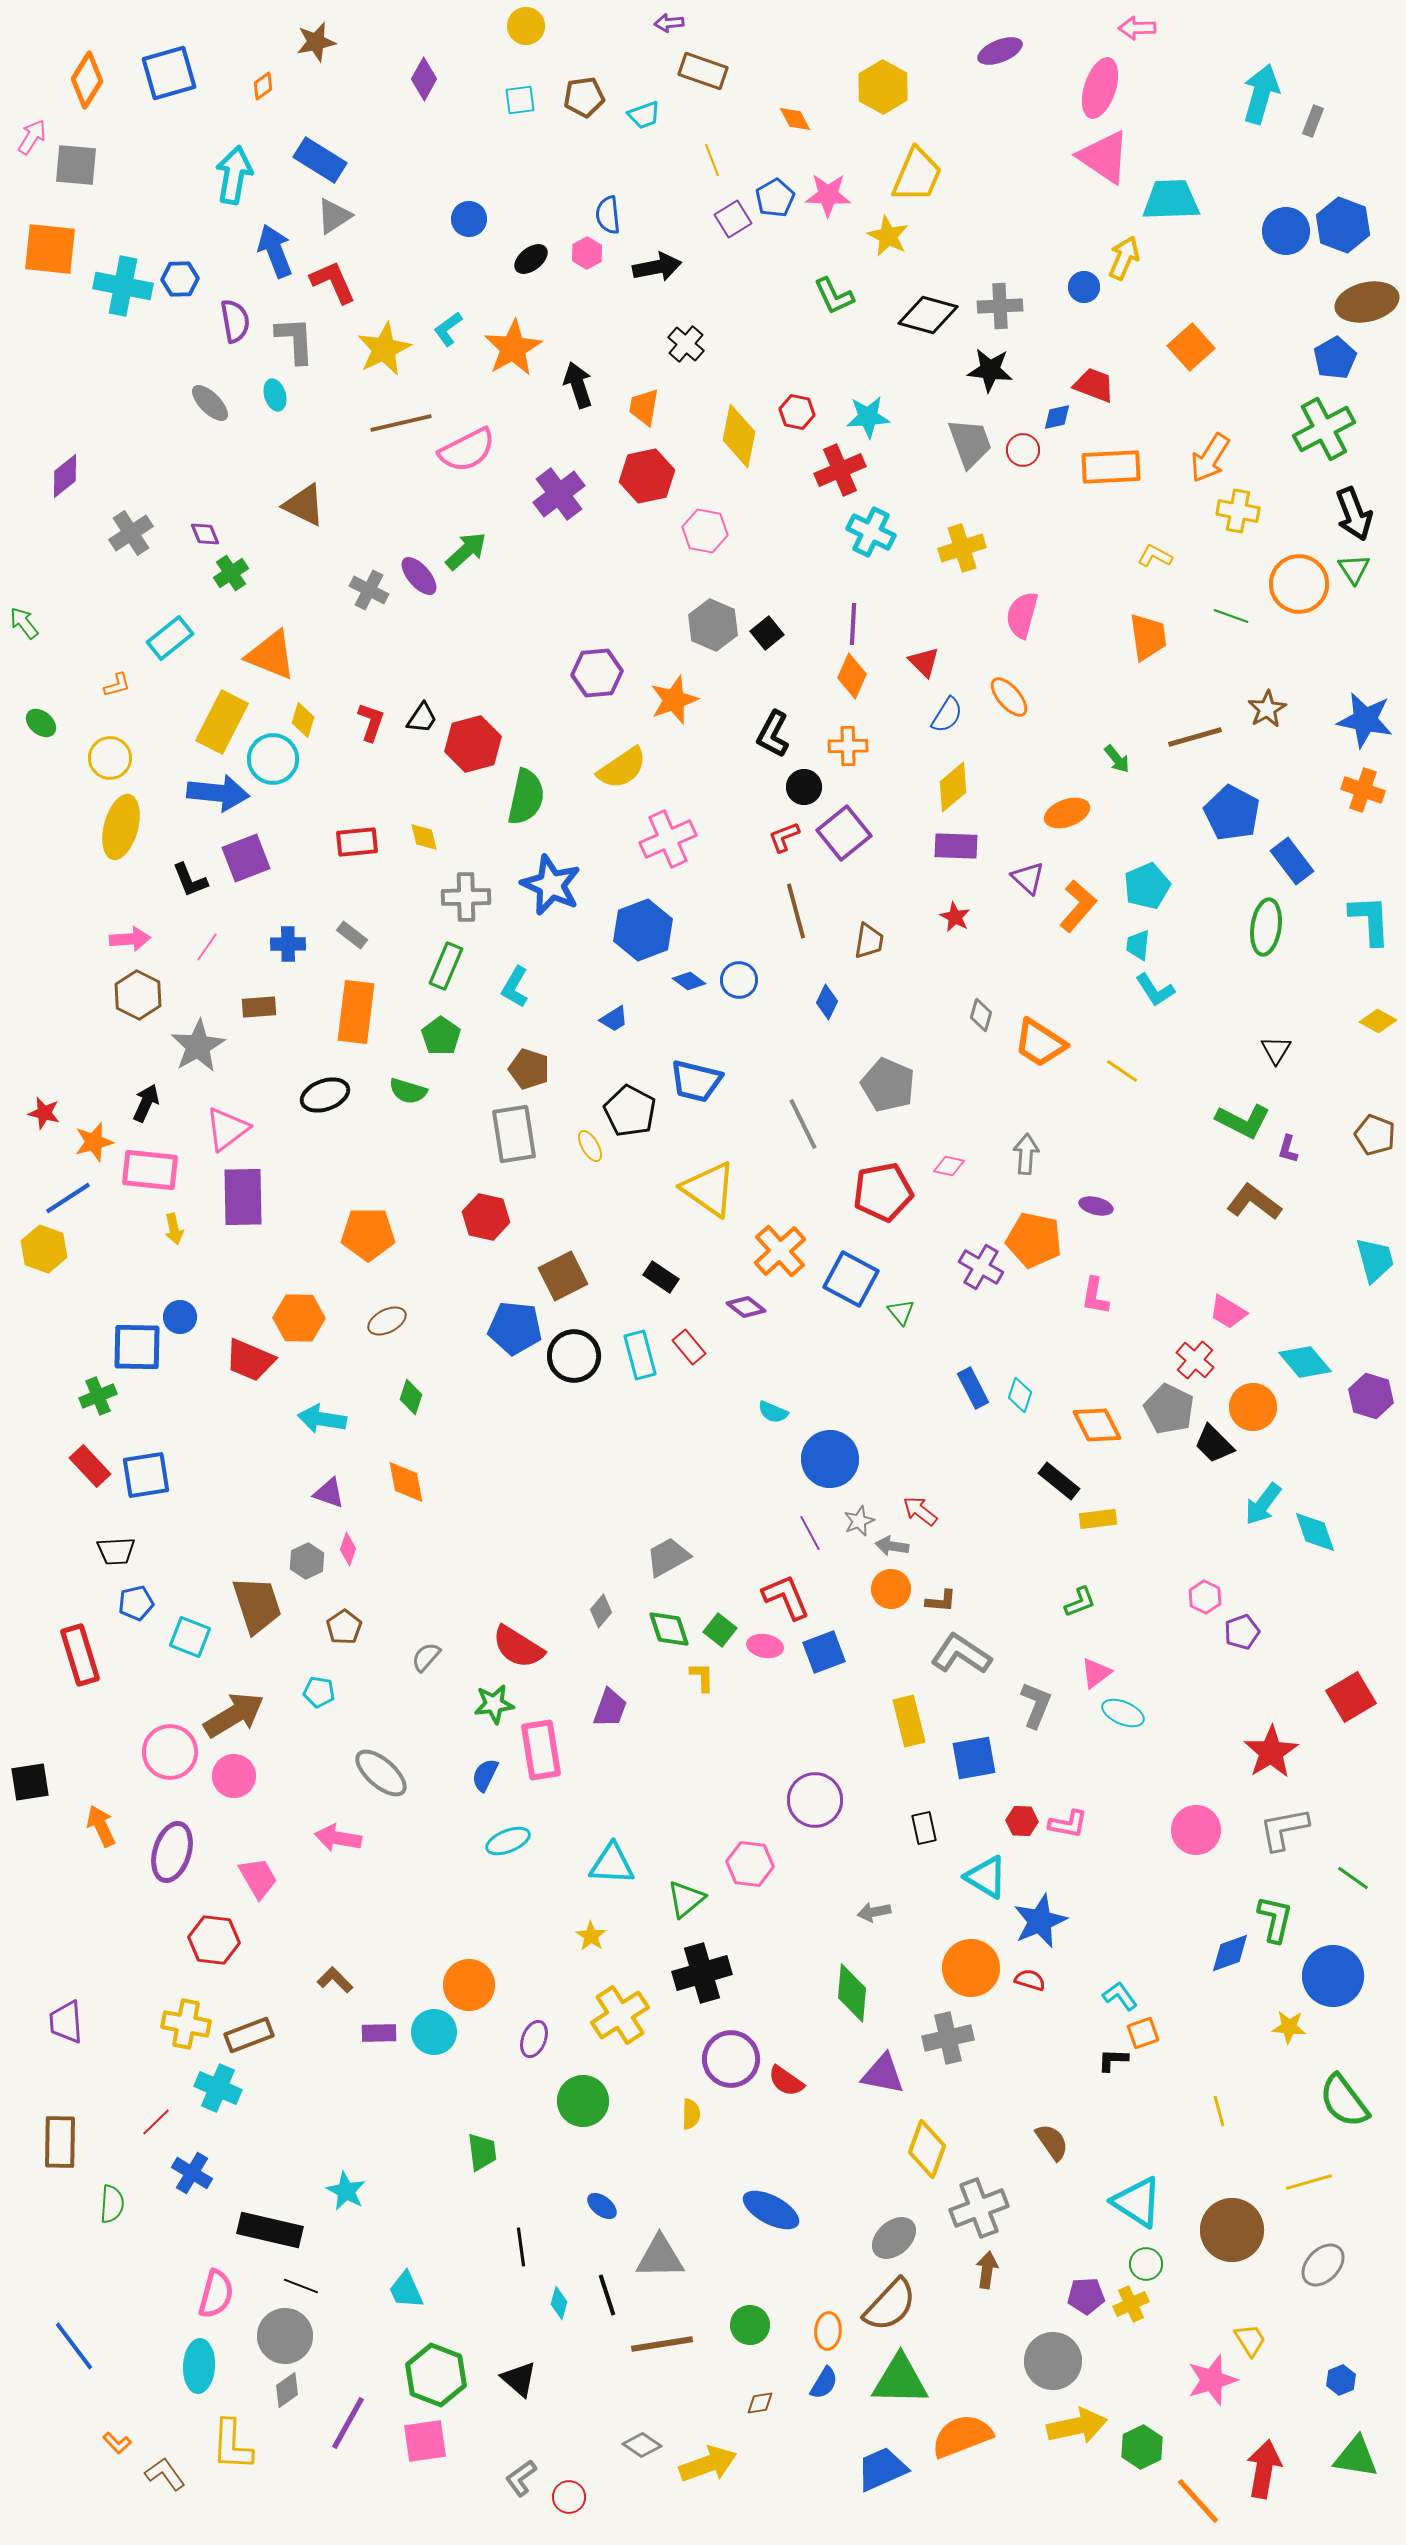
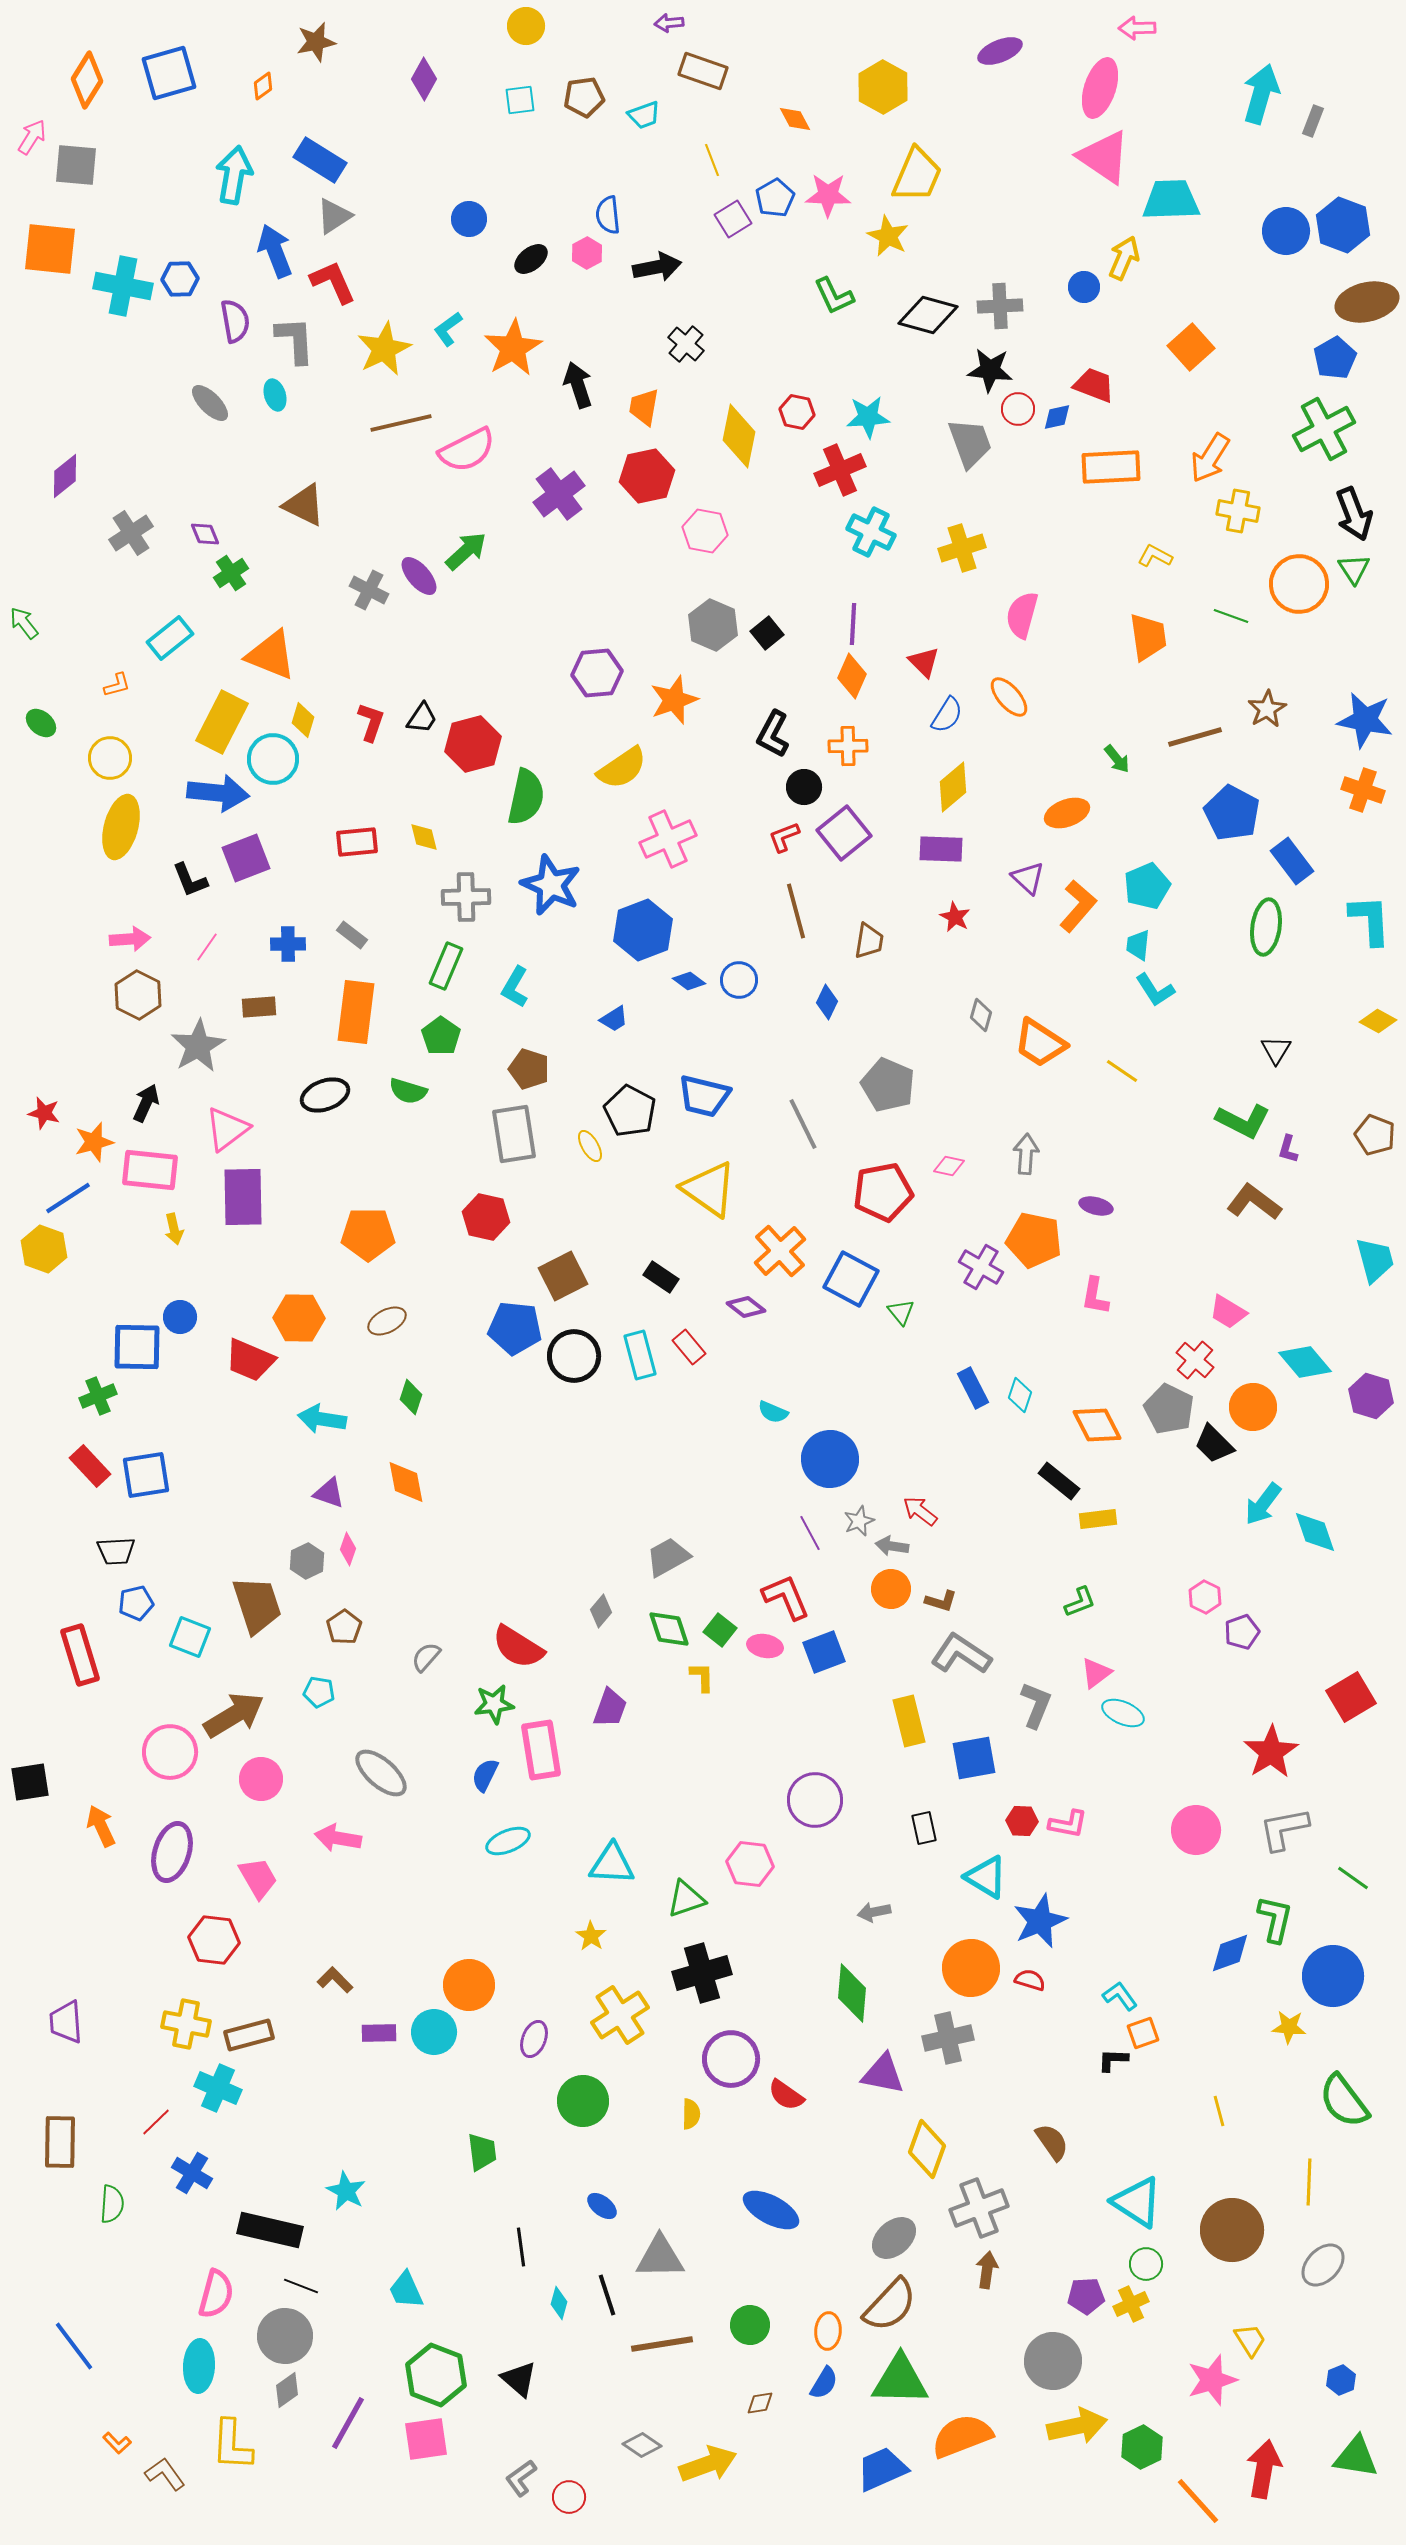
red circle at (1023, 450): moved 5 px left, 41 px up
purple rectangle at (956, 846): moved 15 px left, 3 px down
blue trapezoid at (696, 1081): moved 8 px right, 15 px down
brown L-shape at (941, 1601): rotated 12 degrees clockwise
pink circle at (234, 1776): moved 27 px right, 3 px down
green triangle at (686, 1899): rotated 21 degrees clockwise
brown rectangle at (249, 2035): rotated 6 degrees clockwise
red semicircle at (786, 2081): moved 14 px down
yellow line at (1309, 2182): rotated 72 degrees counterclockwise
pink square at (425, 2441): moved 1 px right, 2 px up
